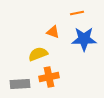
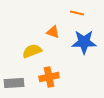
orange line: rotated 24 degrees clockwise
blue star: moved 3 px down
yellow semicircle: moved 6 px left, 3 px up
gray rectangle: moved 6 px left, 1 px up
